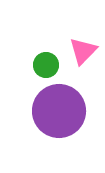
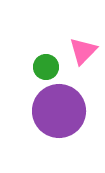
green circle: moved 2 px down
